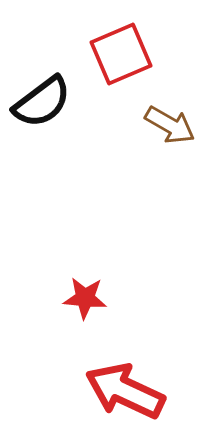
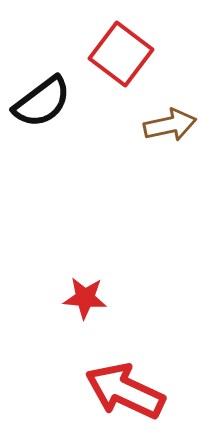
red square: rotated 30 degrees counterclockwise
brown arrow: rotated 42 degrees counterclockwise
